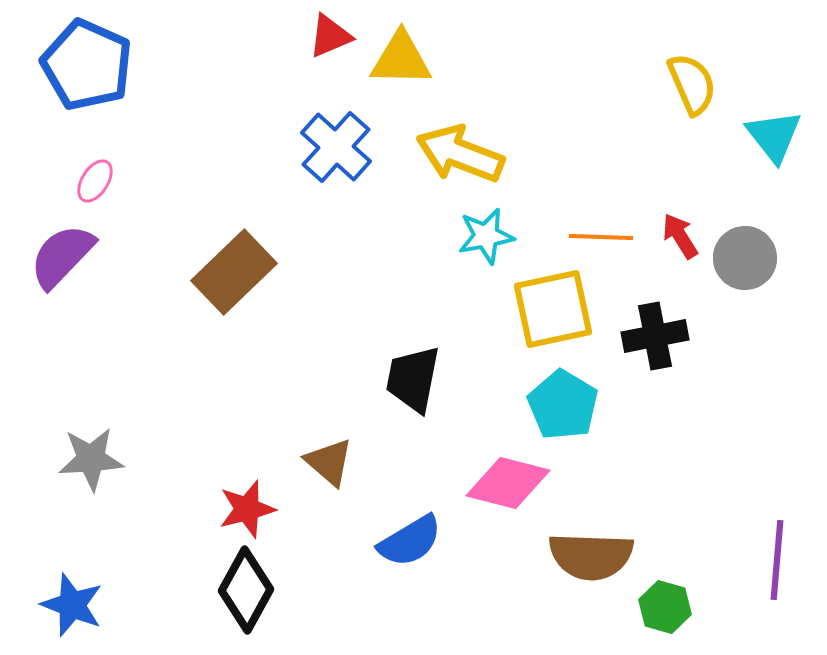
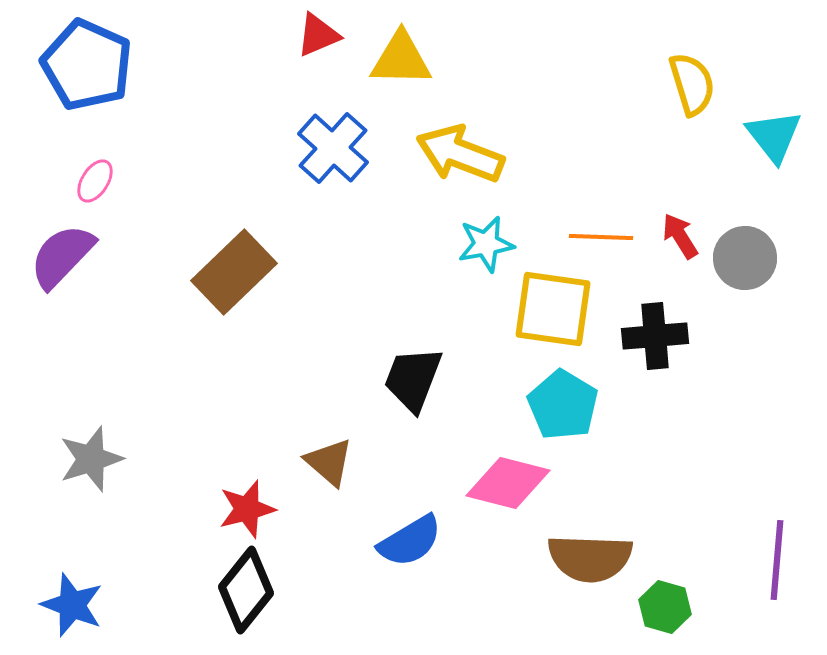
red triangle: moved 12 px left, 1 px up
yellow semicircle: rotated 6 degrees clockwise
blue cross: moved 3 px left, 1 px down
cyan star: moved 8 px down
yellow square: rotated 20 degrees clockwise
black cross: rotated 6 degrees clockwise
black trapezoid: rotated 10 degrees clockwise
gray star: rotated 14 degrees counterclockwise
brown semicircle: moved 1 px left, 2 px down
black diamond: rotated 10 degrees clockwise
